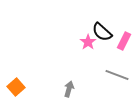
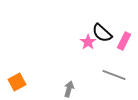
black semicircle: moved 1 px down
gray line: moved 3 px left
orange square: moved 1 px right, 5 px up; rotated 12 degrees clockwise
